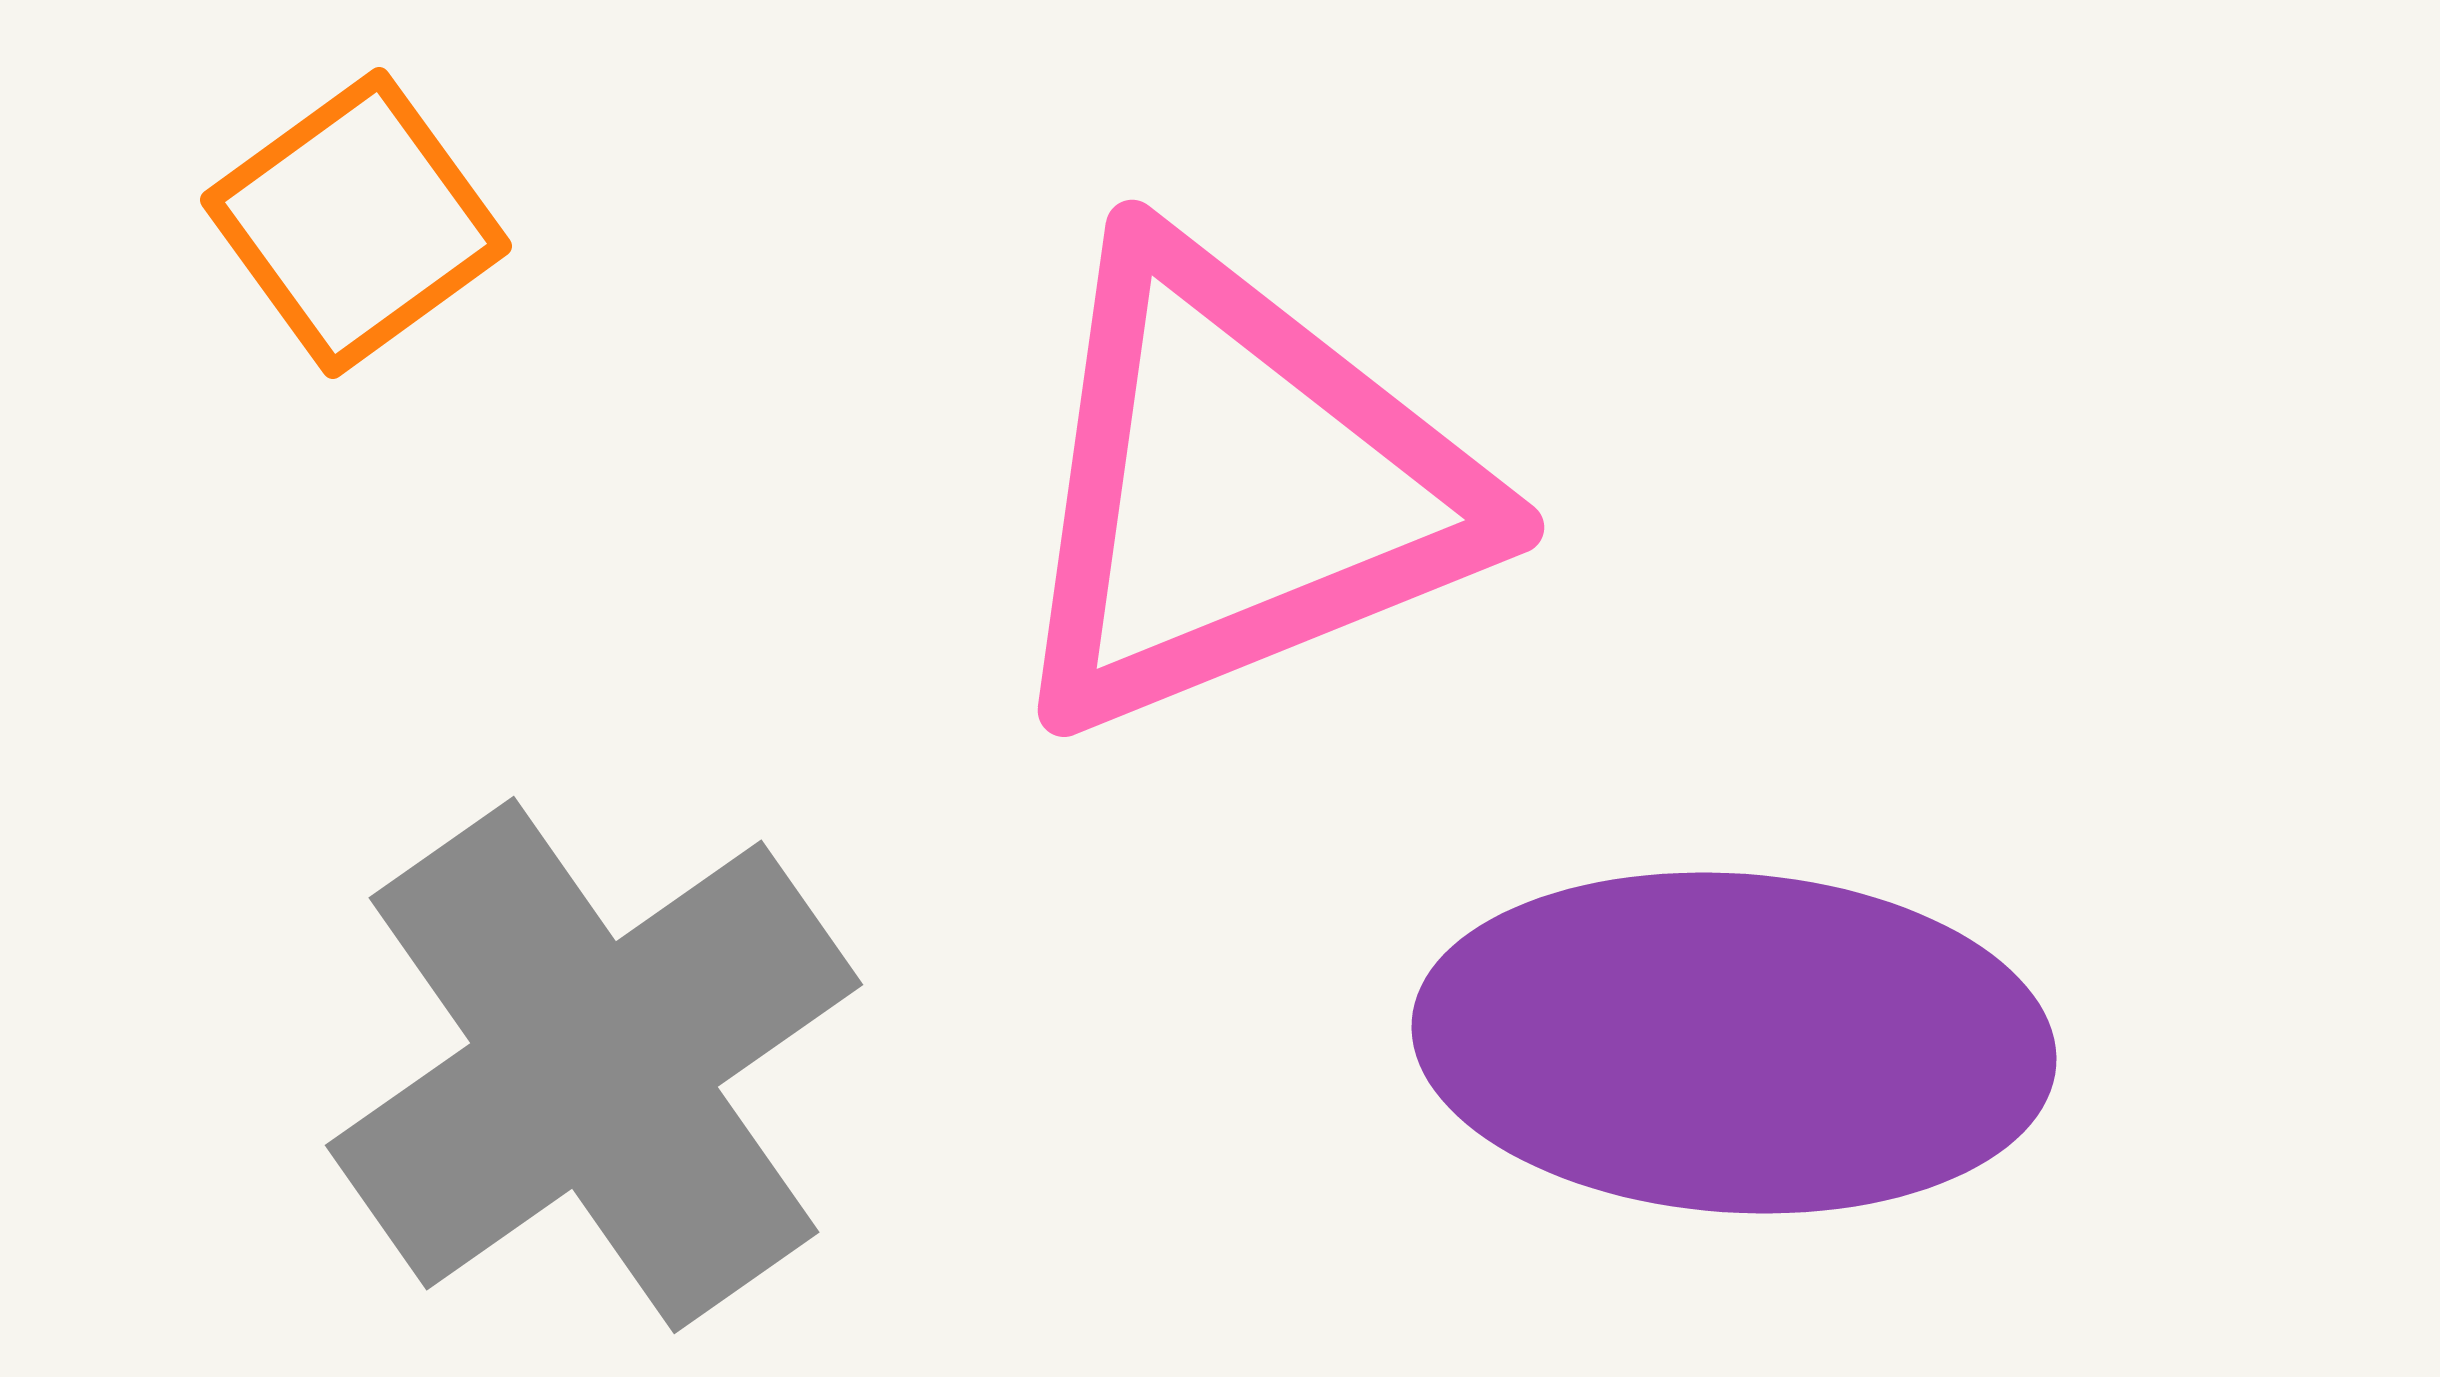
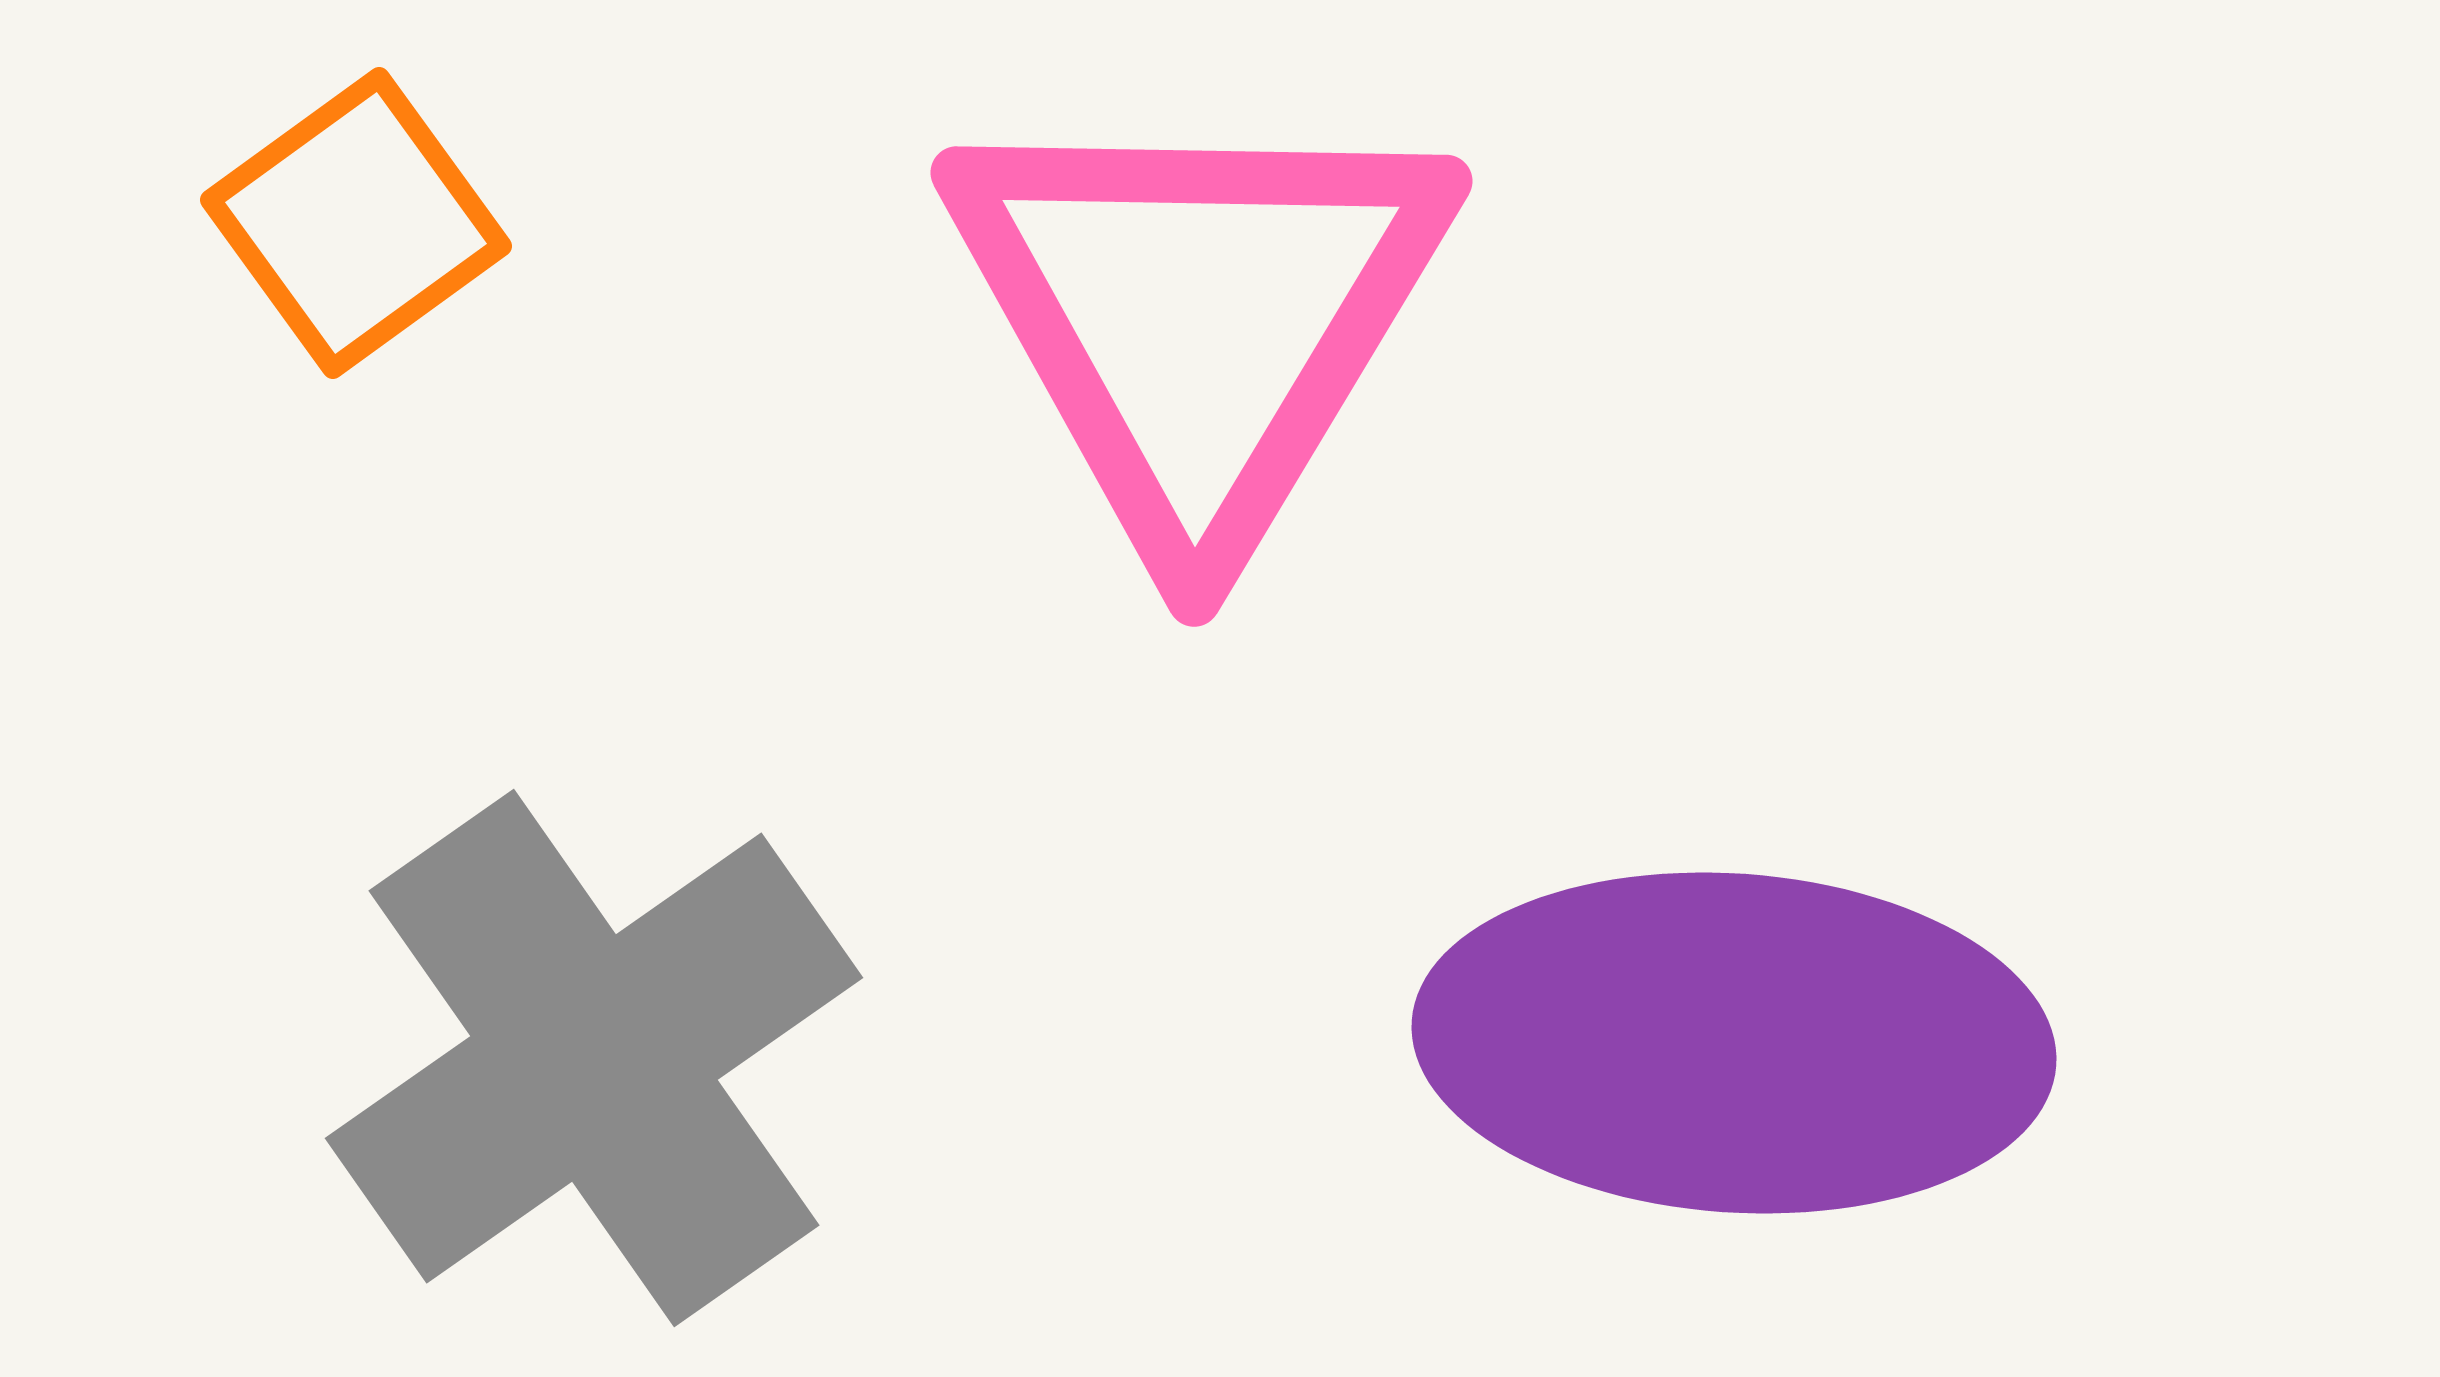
pink triangle: moved 39 px left, 170 px up; rotated 37 degrees counterclockwise
gray cross: moved 7 px up
